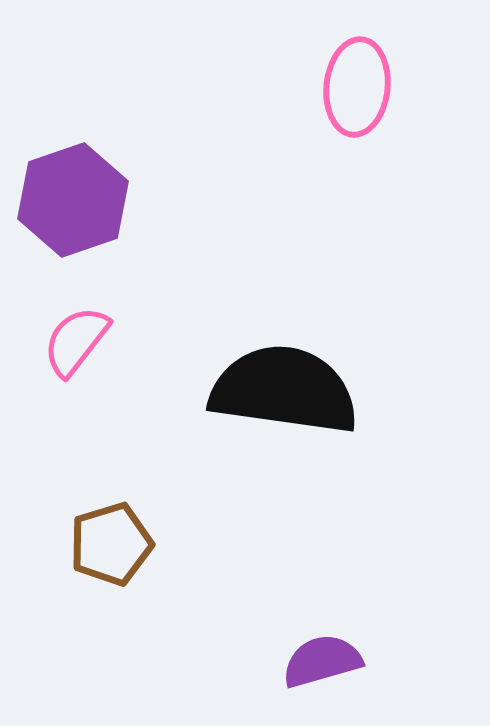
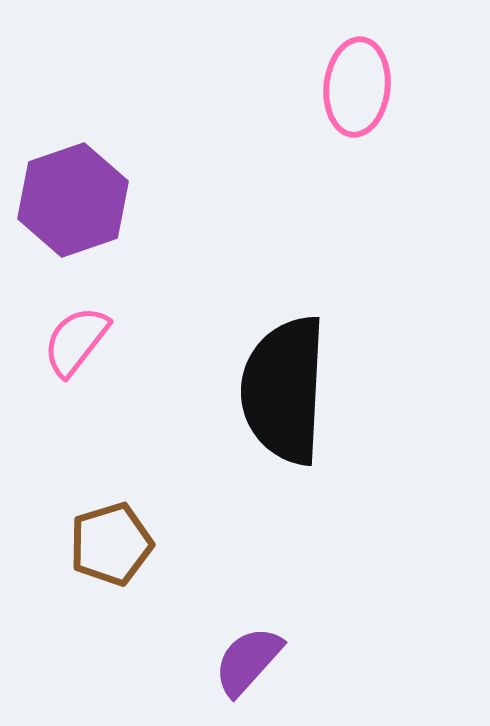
black semicircle: rotated 95 degrees counterclockwise
purple semicircle: moved 74 px left; rotated 32 degrees counterclockwise
